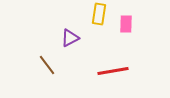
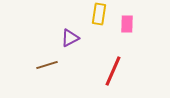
pink rectangle: moved 1 px right
brown line: rotated 70 degrees counterclockwise
red line: rotated 56 degrees counterclockwise
